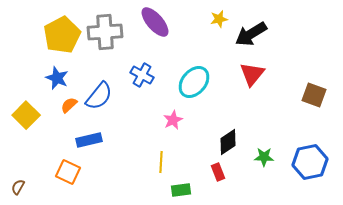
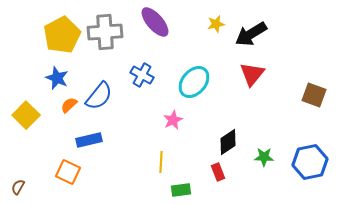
yellow star: moved 3 px left, 5 px down
